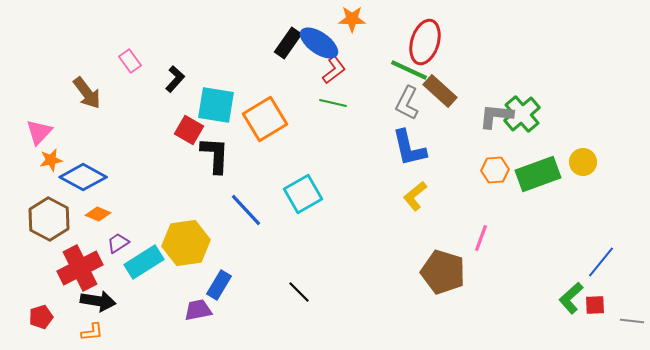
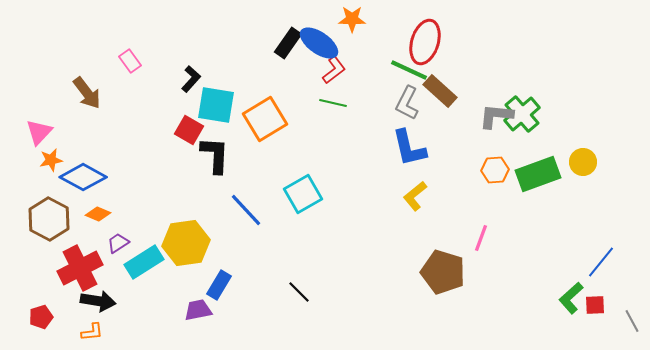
black L-shape at (175, 79): moved 16 px right
gray line at (632, 321): rotated 55 degrees clockwise
